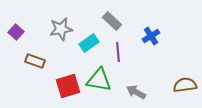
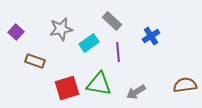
green triangle: moved 4 px down
red square: moved 1 px left, 2 px down
gray arrow: rotated 60 degrees counterclockwise
